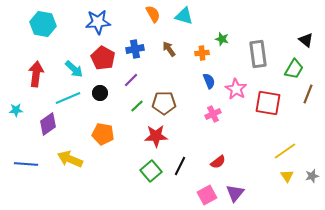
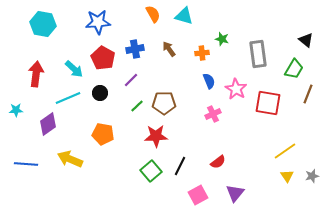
pink square: moved 9 px left
